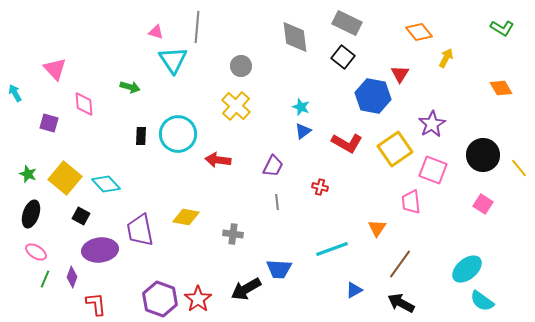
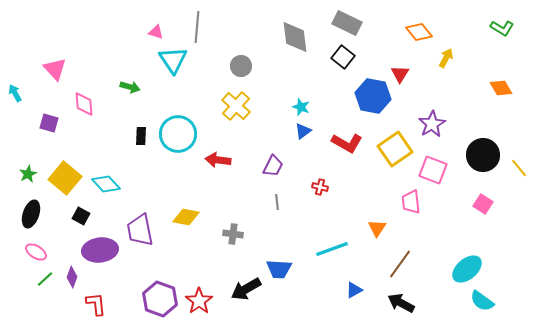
green star at (28, 174): rotated 24 degrees clockwise
green line at (45, 279): rotated 24 degrees clockwise
red star at (198, 299): moved 1 px right, 2 px down
